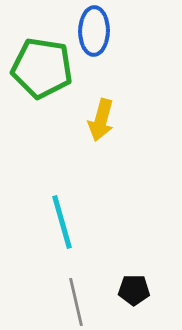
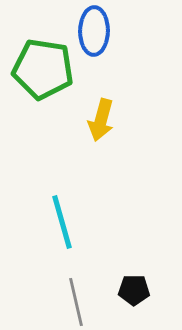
green pentagon: moved 1 px right, 1 px down
